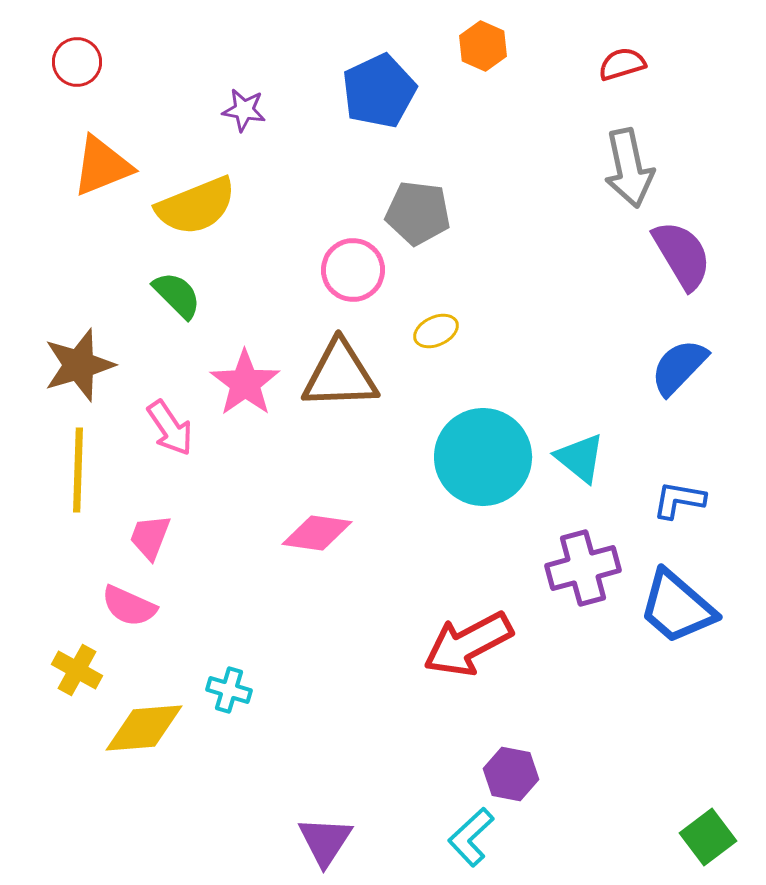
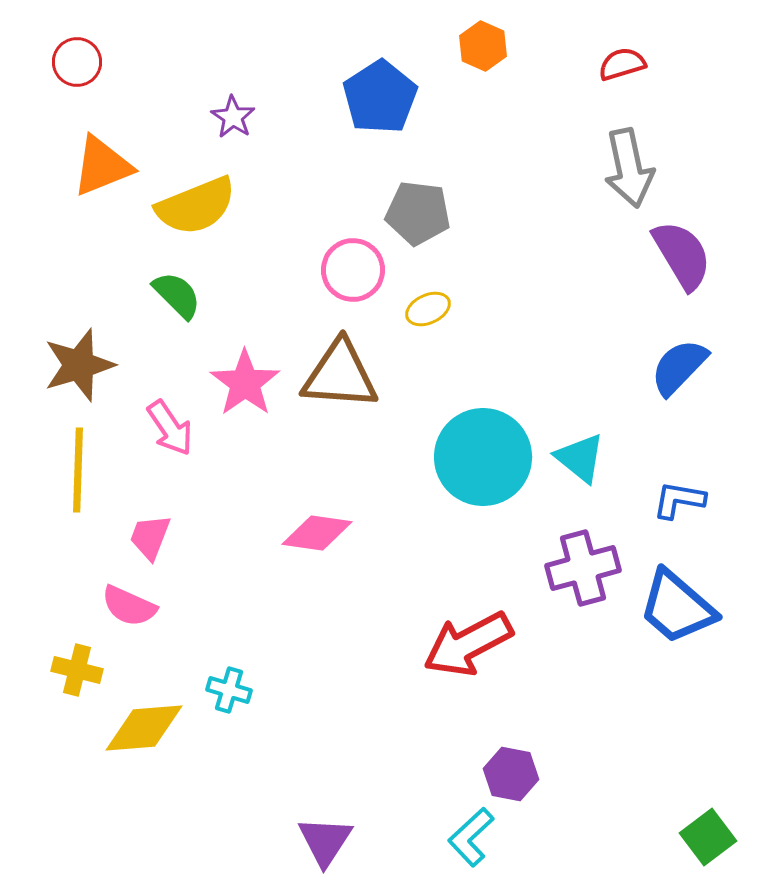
blue pentagon: moved 1 px right, 6 px down; rotated 8 degrees counterclockwise
purple star: moved 11 px left, 7 px down; rotated 24 degrees clockwise
yellow ellipse: moved 8 px left, 22 px up
brown triangle: rotated 6 degrees clockwise
yellow cross: rotated 15 degrees counterclockwise
